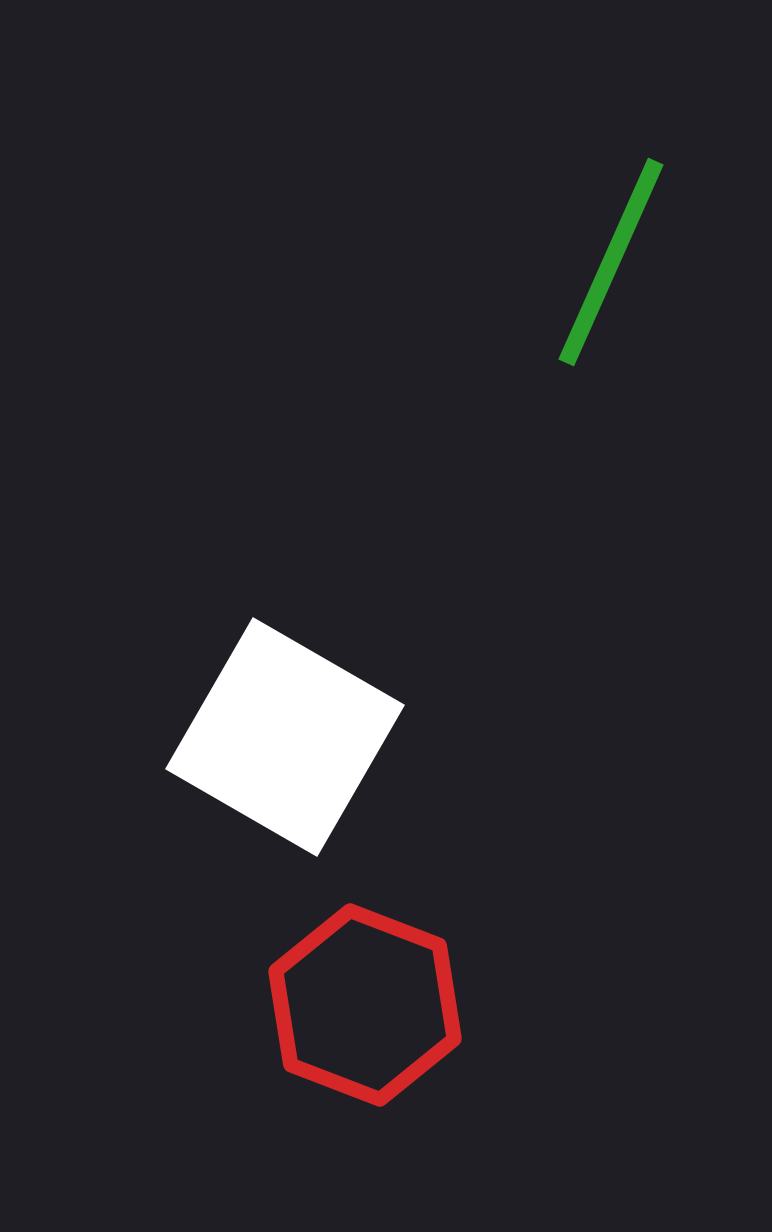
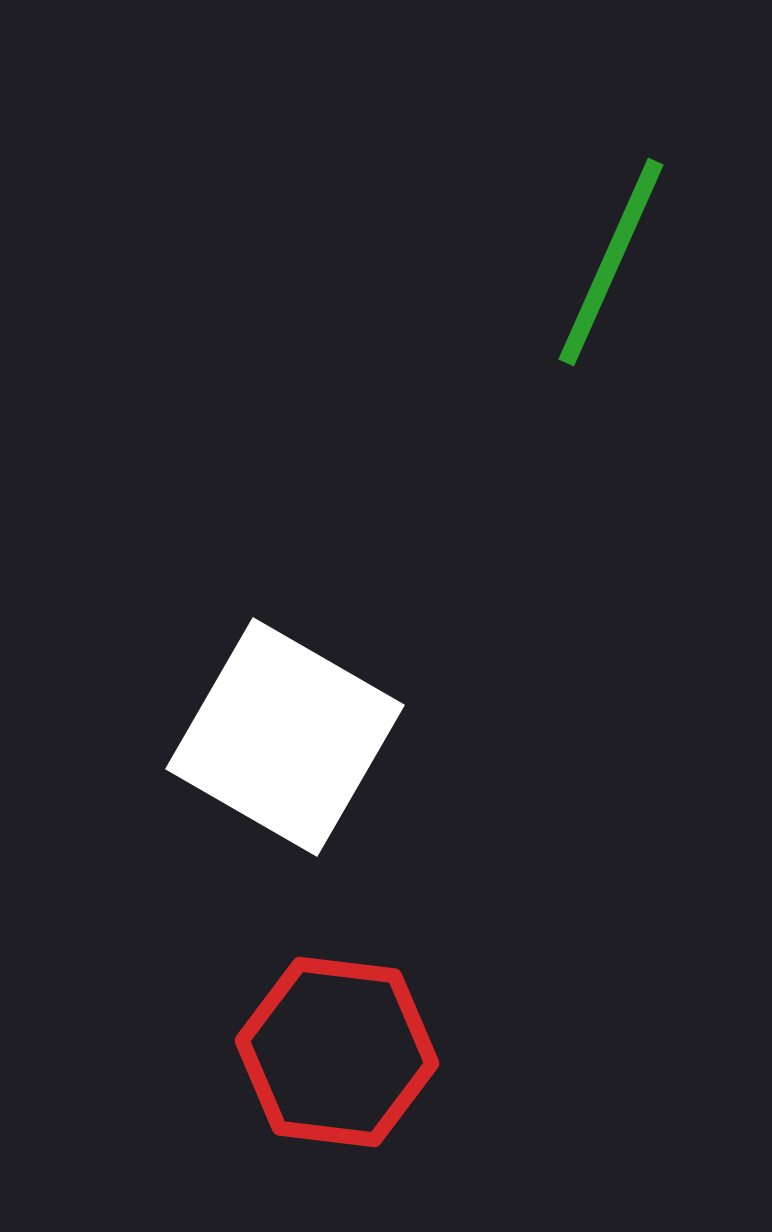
red hexagon: moved 28 px left, 47 px down; rotated 14 degrees counterclockwise
